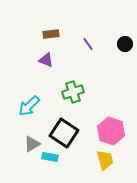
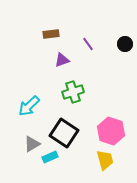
purple triangle: moved 16 px right; rotated 42 degrees counterclockwise
cyan rectangle: rotated 35 degrees counterclockwise
